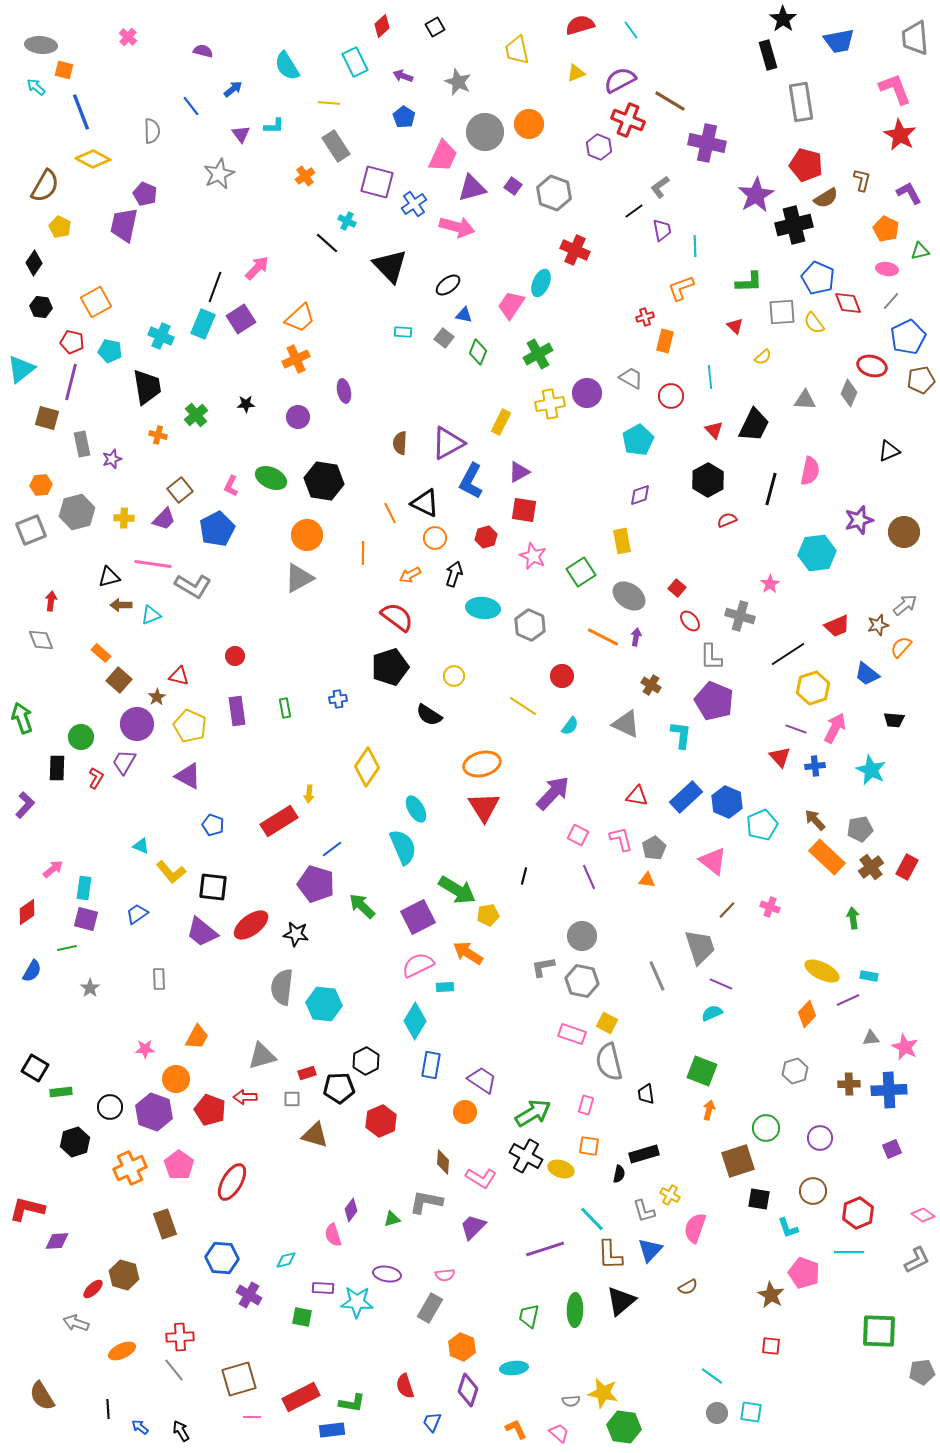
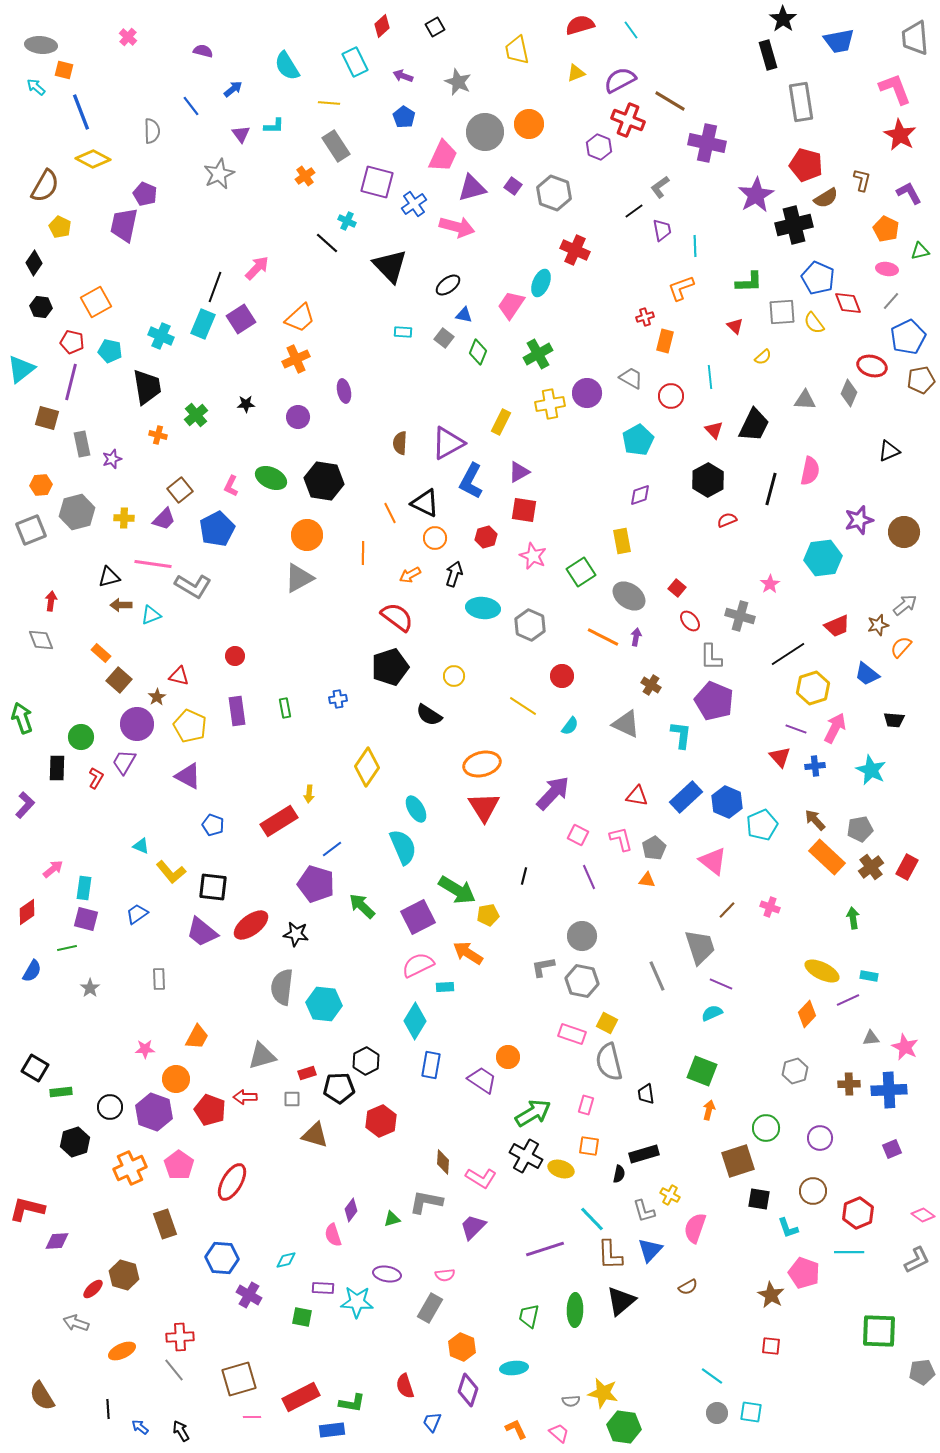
cyan hexagon at (817, 553): moved 6 px right, 5 px down
orange circle at (465, 1112): moved 43 px right, 55 px up
